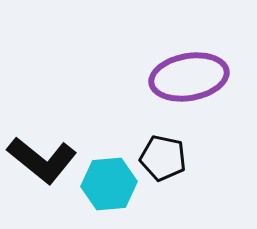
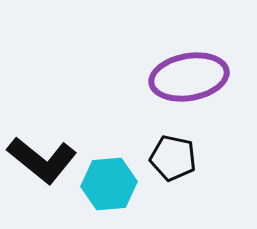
black pentagon: moved 10 px right
